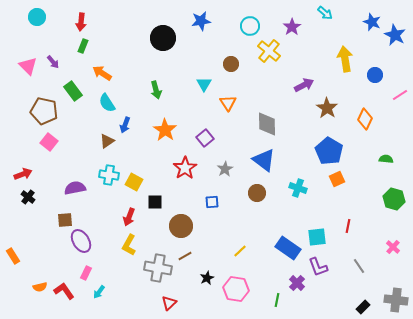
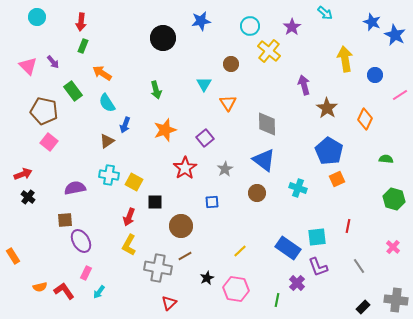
purple arrow at (304, 85): rotated 78 degrees counterclockwise
orange star at (165, 130): rotated 20 degrees clockwise
